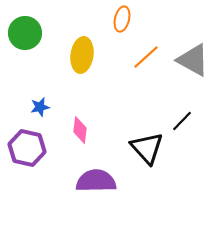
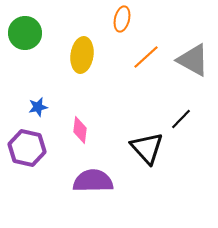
blue star: moved 2 px left
black line: moved 1 px left, 2 px up
purple semicircle: moved 3 px left
